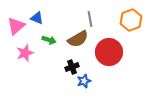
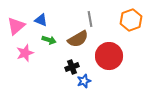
blue triangle: moved 4 px right, 2 px down
red circle: moved 4 px down
